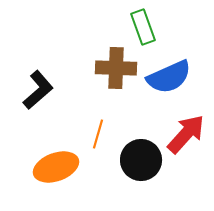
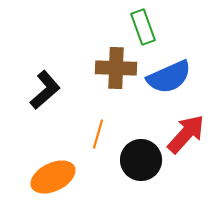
black L-shape: moved 7 px right
orange ellipse: moved 3 px left, 10 px down; rotated 6 degrees counterclockwise
